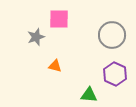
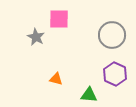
gray star: rotated 24 degrees counterclockwise
orange triangle: moved 1 px right, 13 px down
